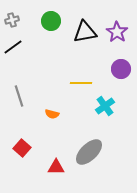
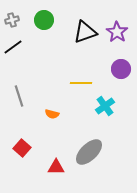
green circle: moved 7 px left, 1 px up
black triangle: rotated 10 degrees counterclockwise
